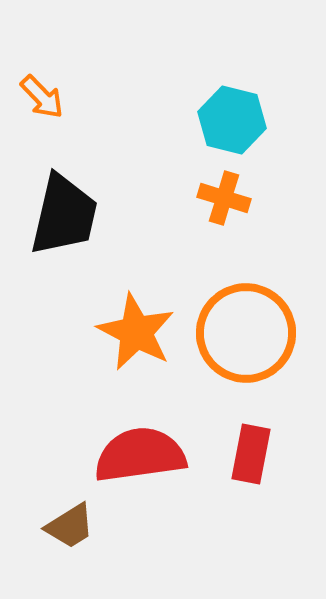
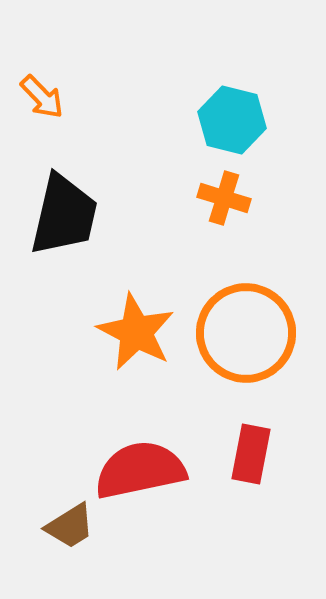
red semicircle: moved 15 px down; rotated 4 degrees counterclockwise
